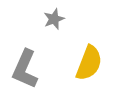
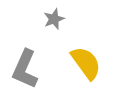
yellow semicircle: moved 3 px left; rotated 57 degrees counterclockwise
